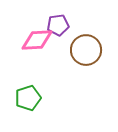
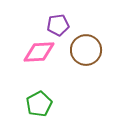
pink diamond: moved 2 px right, 12 px down
green pentagon: moved 11 px right, 6 px down; rotated 10 degrees counterclockwise
